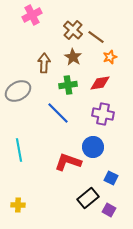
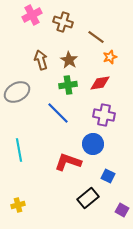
brown cross: moved 10 px left, 8 px up; rotated 24 degrees counterclockwise
brown star: moved 4 px left, 3 px down
brown arrow: moved 3 px left, 3 px up; rotated 18 degrees counterclockwise
gray ellipse: moved 1 px left, 1 px down
purple cross: moved 1 px right, 1 px down
blue circle: moved 3 px up
blue square: moved 3 px left, 2 px up
yellow cross: rotated 16 degrees counterclockwise
purple square: moved 13 px right
